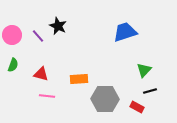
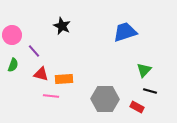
black star: moved 4 px right
purple line: moved 4 px left, 15 px down
orange rectangle: moved 15 px left
black line: rotated 32 degrees clockwise
pink line: moved 4 px right
